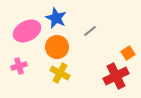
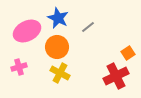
blue star: moved 2 px right
gray line: moved 2 px left, 4 px up
pink cross: moved 1 px down
